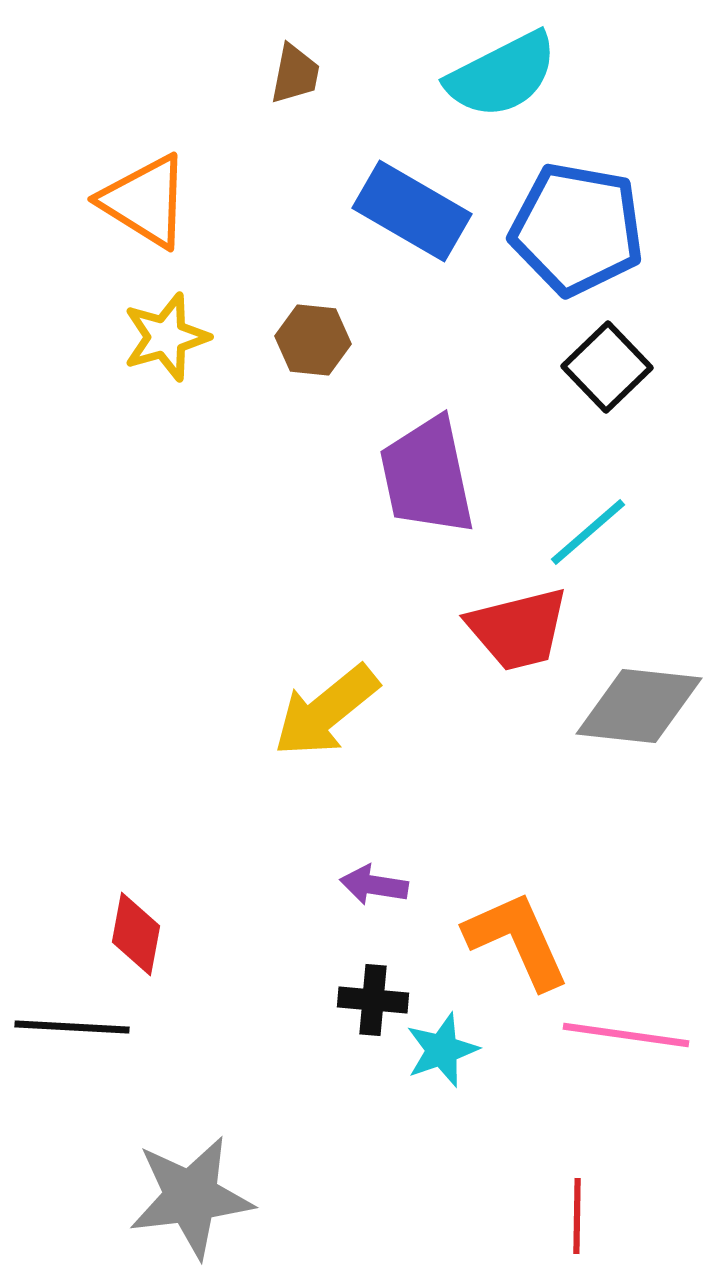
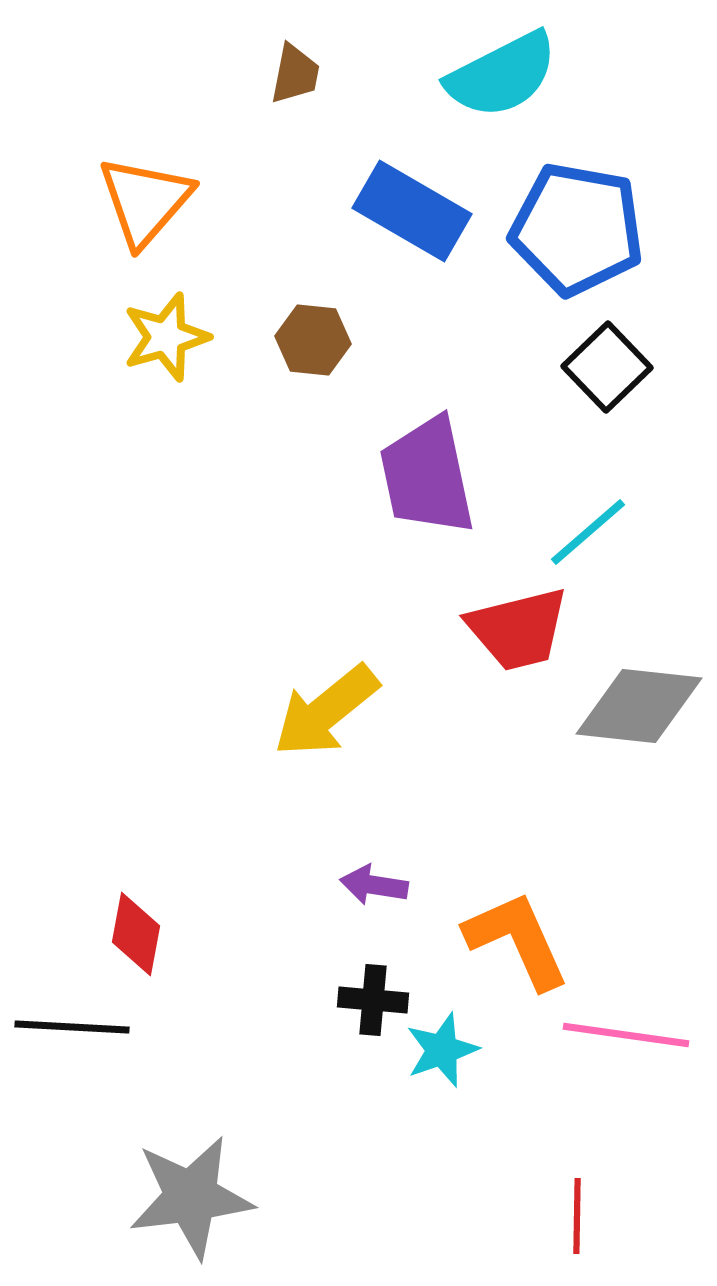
orange triangle: rotated 39 degrees clockwise
